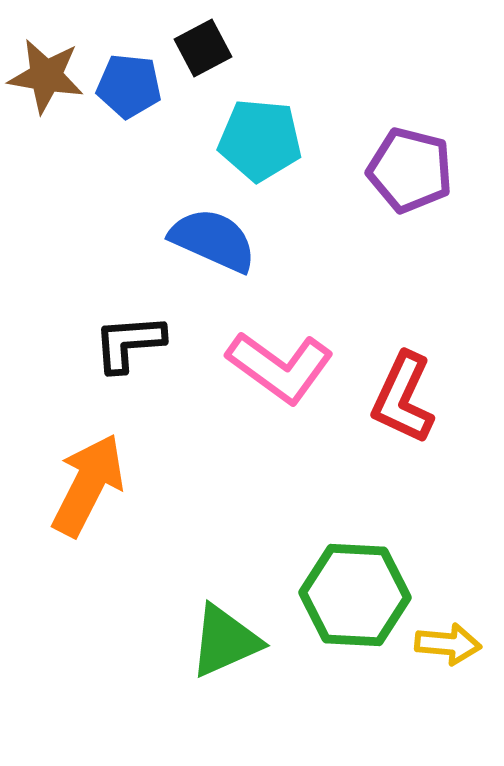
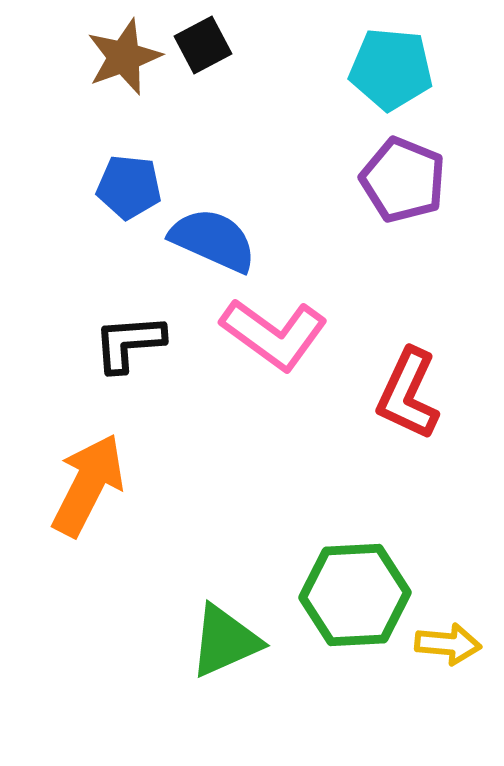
black square: moved 3 px up
brown star: moved 78 px right, 19 px up; rotated 30 degrees counterclockwise
blue pentagon: moved 101 px down
cyan pentagon: moved 131 px right, 71 px up
purple pentagon: moved 7 px left, 10 px down; rotated 8 degrees clockwise
pink L-shape: moved 6 px left, 33 px up
red L-shape: moved 5 px right, 4 px up
green hexagon: rotated 6 degrees counterclockwise
